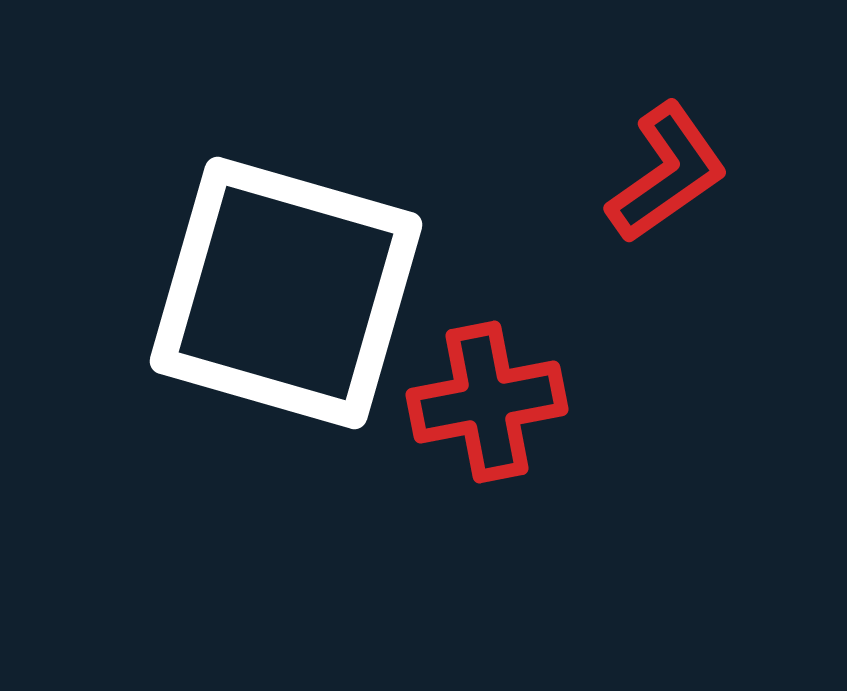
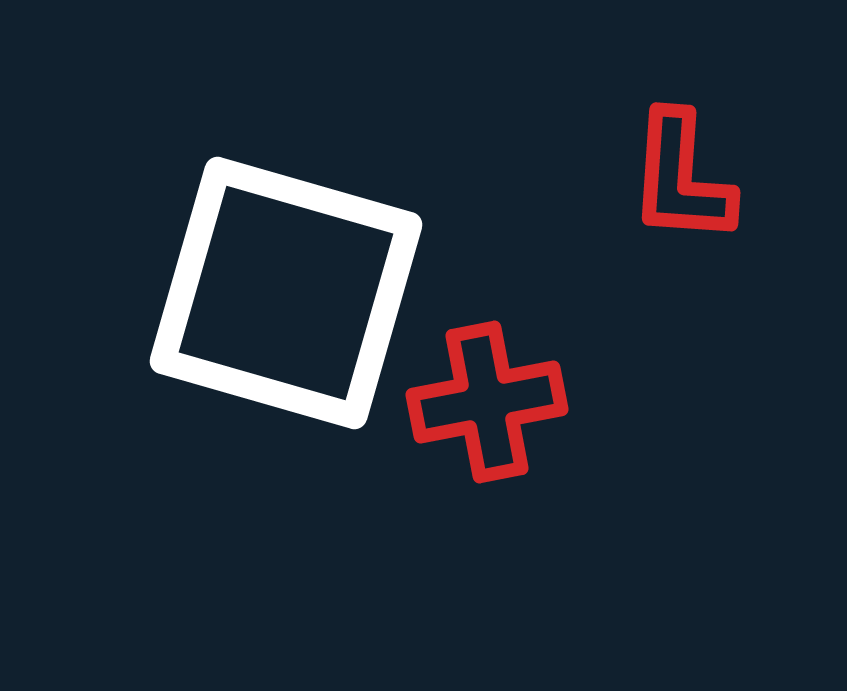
red L-shape: moved 14 px right, 5 px down; rotated 129 degrees clockwise
